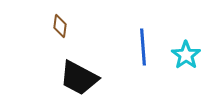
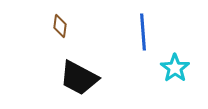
blue line: moved 15 px up
cyan star: moved 11 px left, 13 px down
